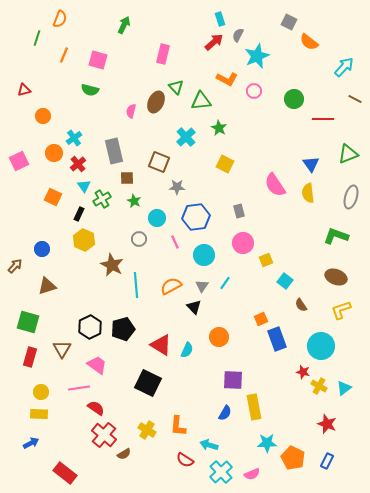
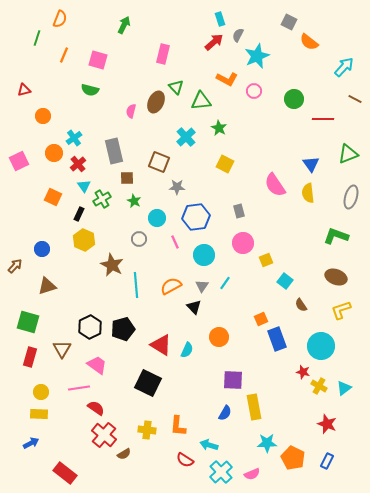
yellow cross at (147, 430): rotated 24 degrees counterclockwise
